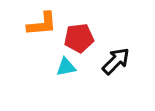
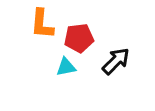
orange L-shape: rotated 100 degrees clockwise
